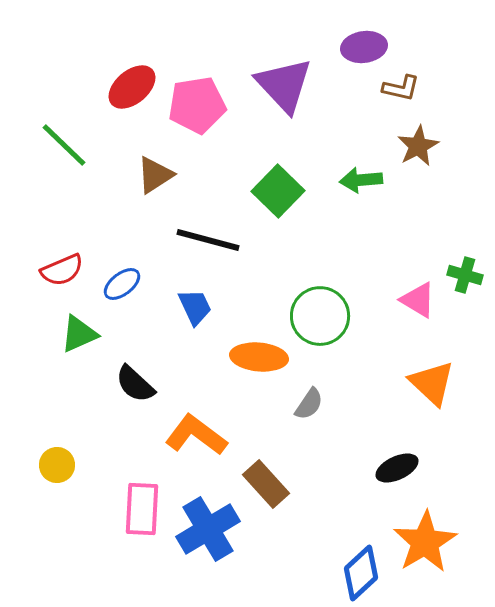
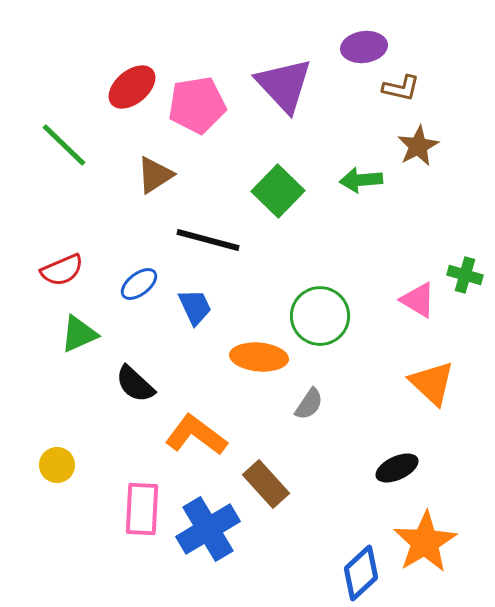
blue ellipse: moved 17 px right
